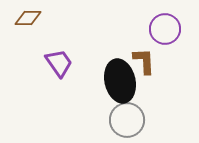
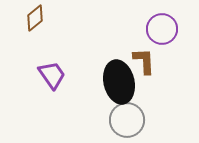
brown diamond: moved 7 px right; rotated 40 degrees counterclockwise
purple circle: moved 3 px left
purple trapezoid: moved 7 px left, 12 px down
black ellipse: moved 1 px left, 1 px down
